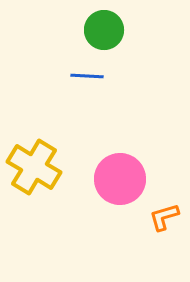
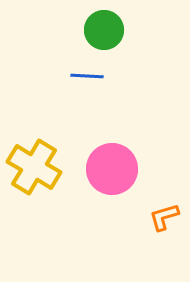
pink circle: moved 8 px left, 10 px up
